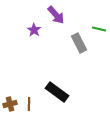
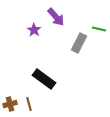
purple arrow: moved 2 px down
gray rectangle: rotated 54 degrees clockwise
black rectangle: moved 13 px left, 13 px up
brown line: rotated 16 degrees counterclockwise
